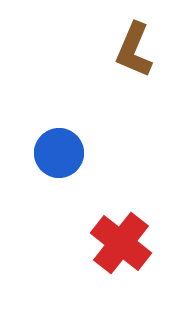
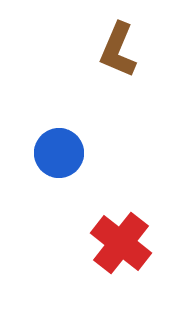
brown L-shape: moved 16 px left
